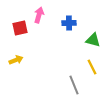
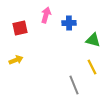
pink arrow: moved 7 px right
